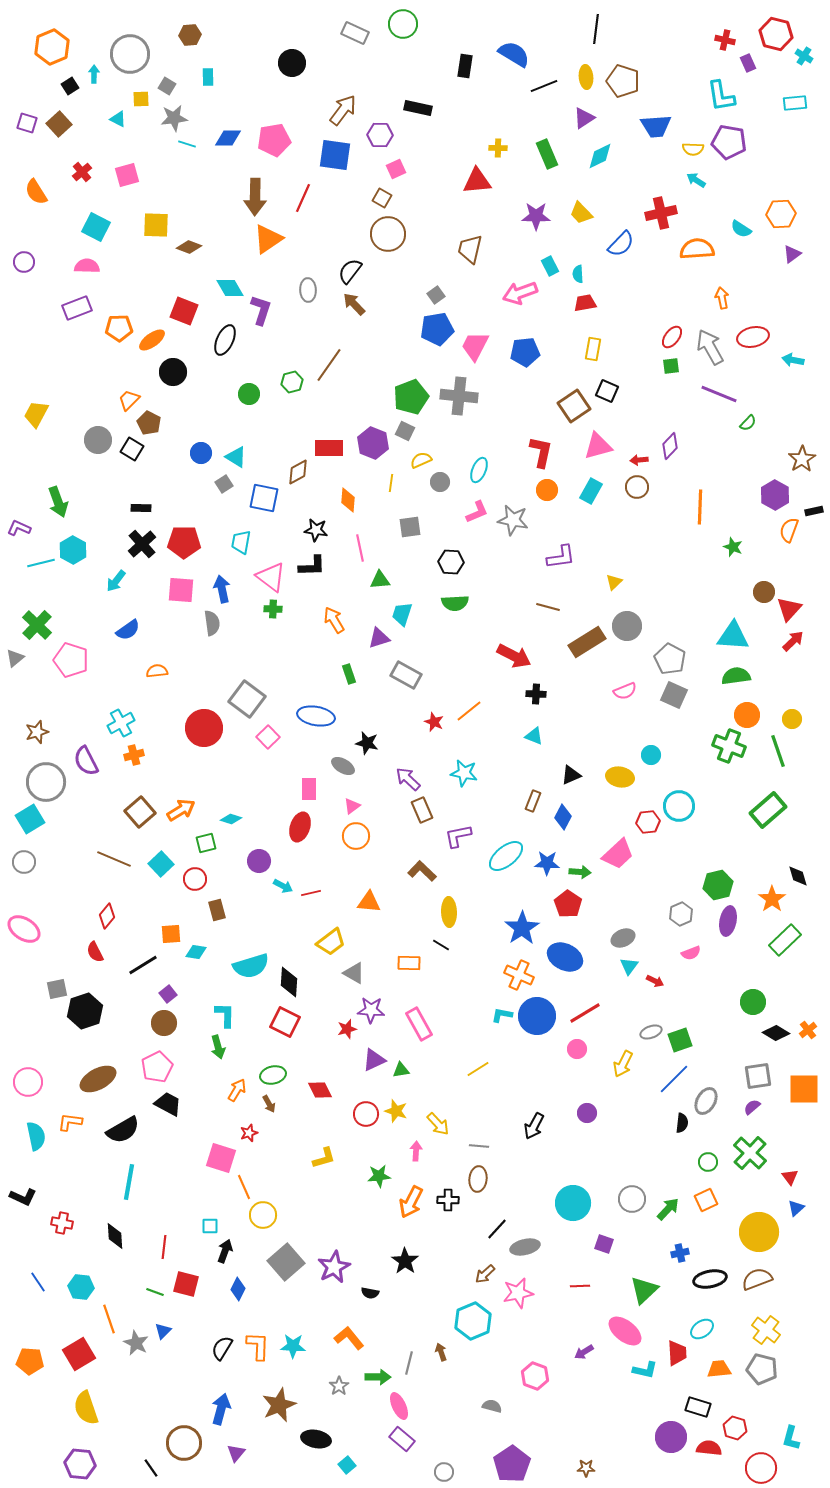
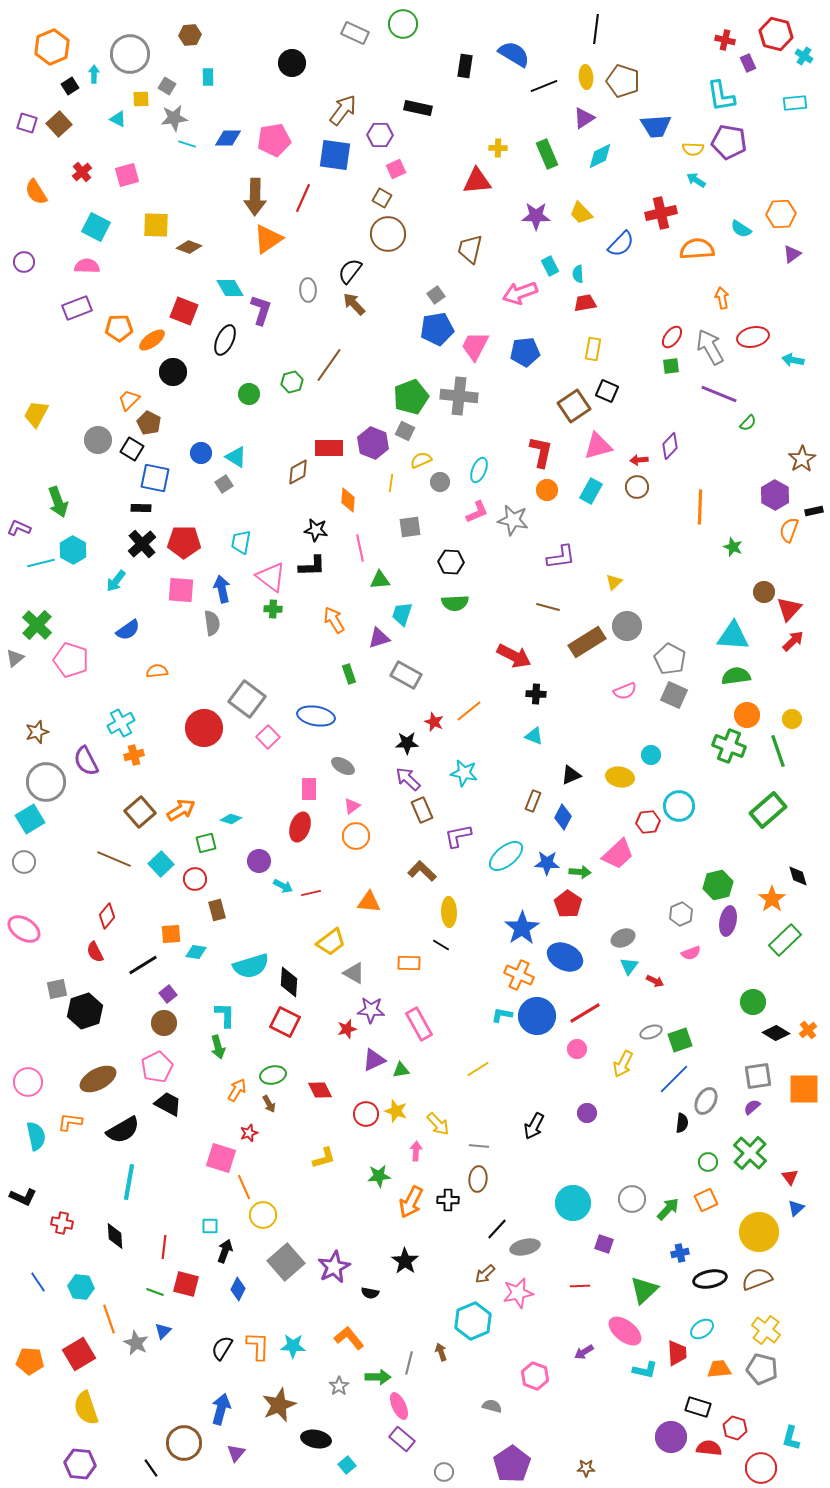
blue square at (264, 498): moved 109 px left, 20 px up
black star at (367, 743): moved 40 px right; rotated 15 degrees counterclockwise
